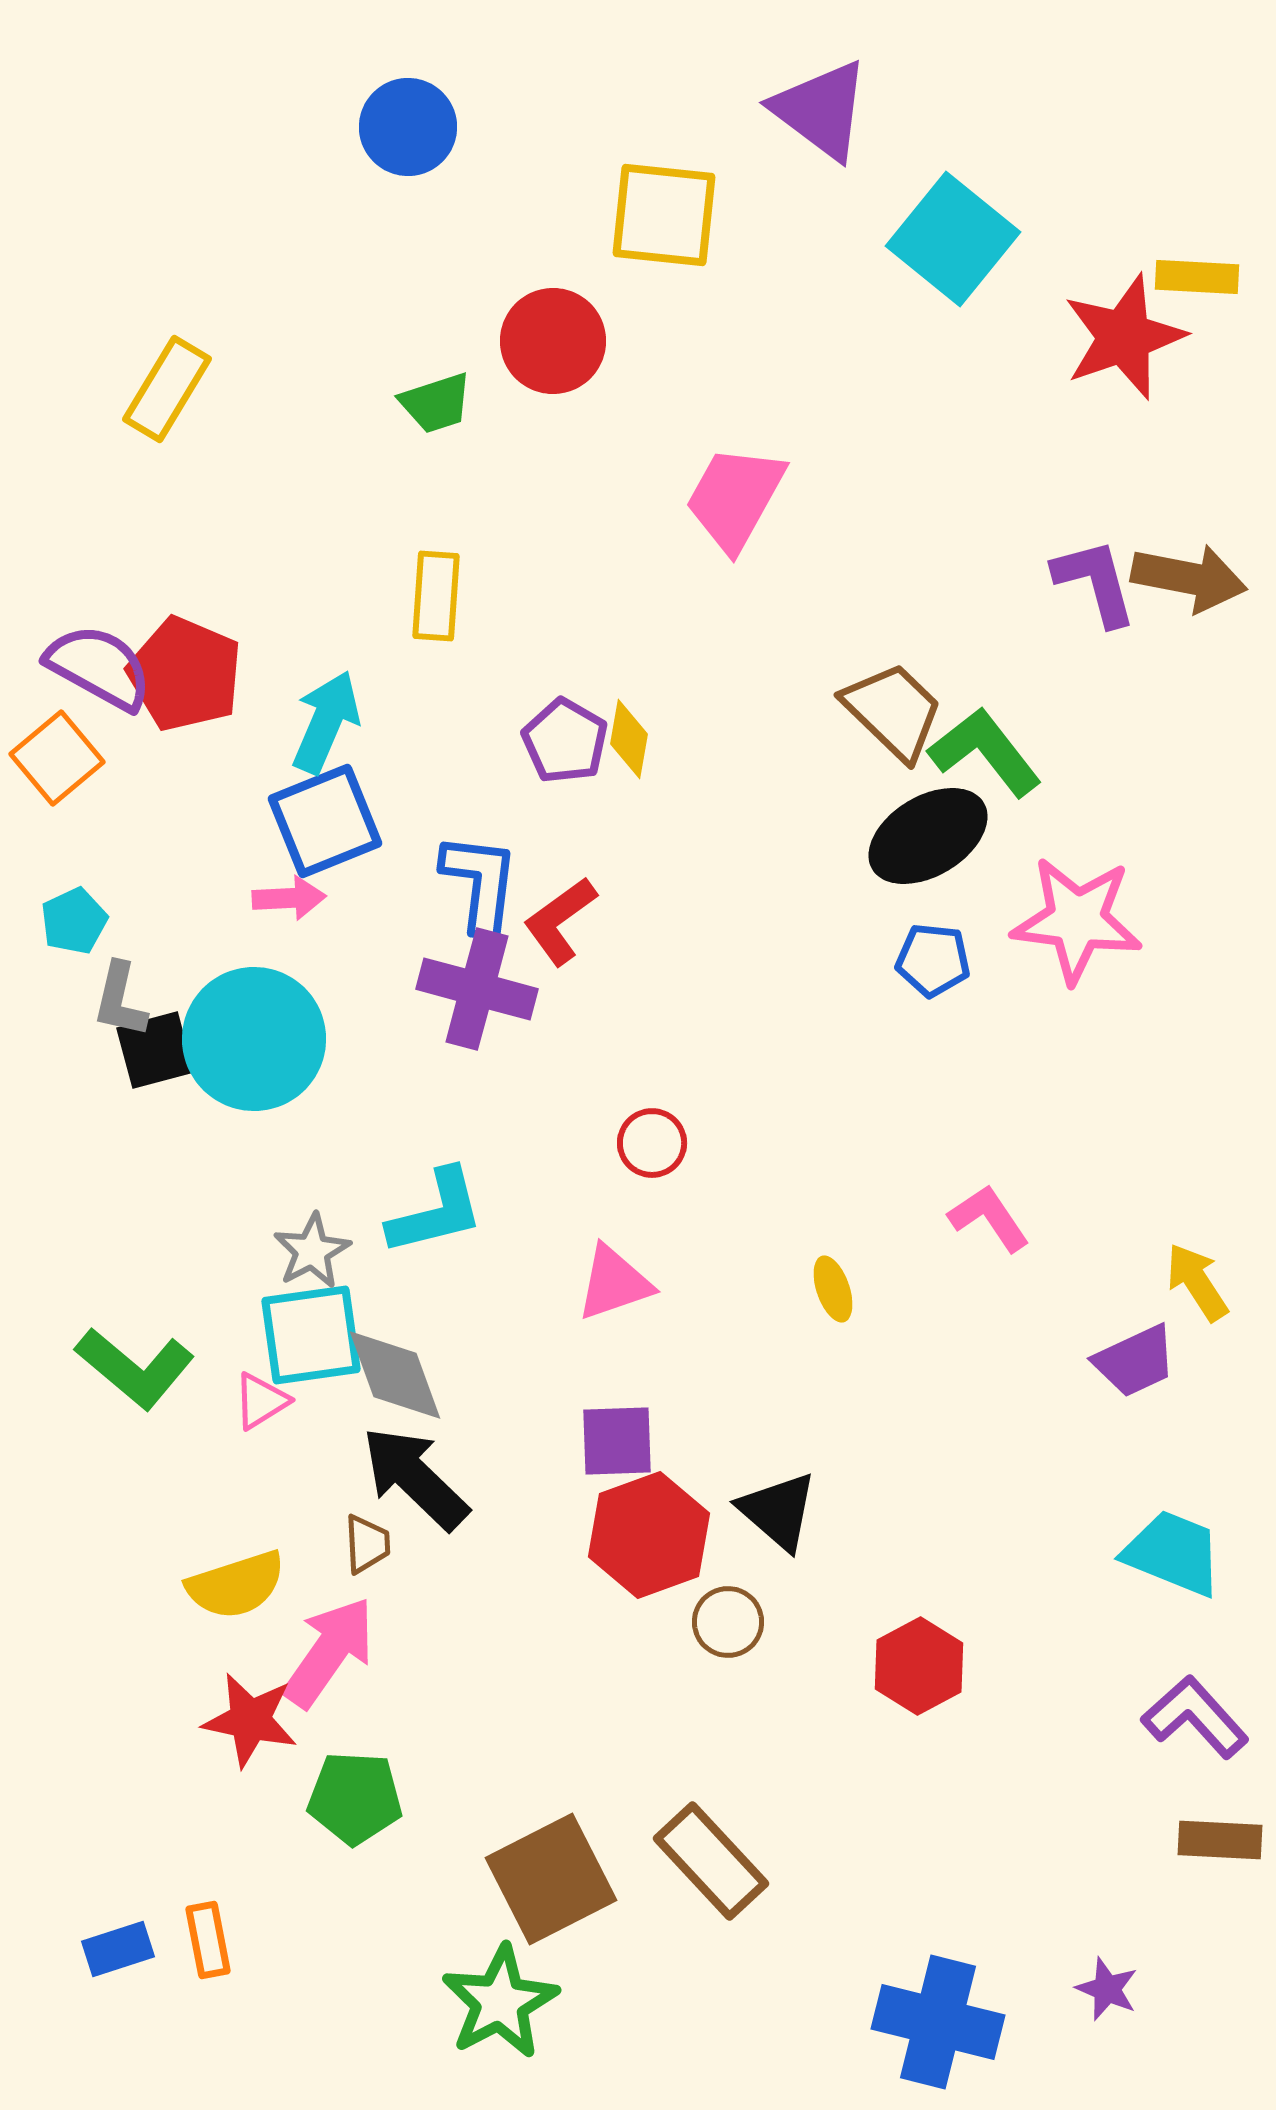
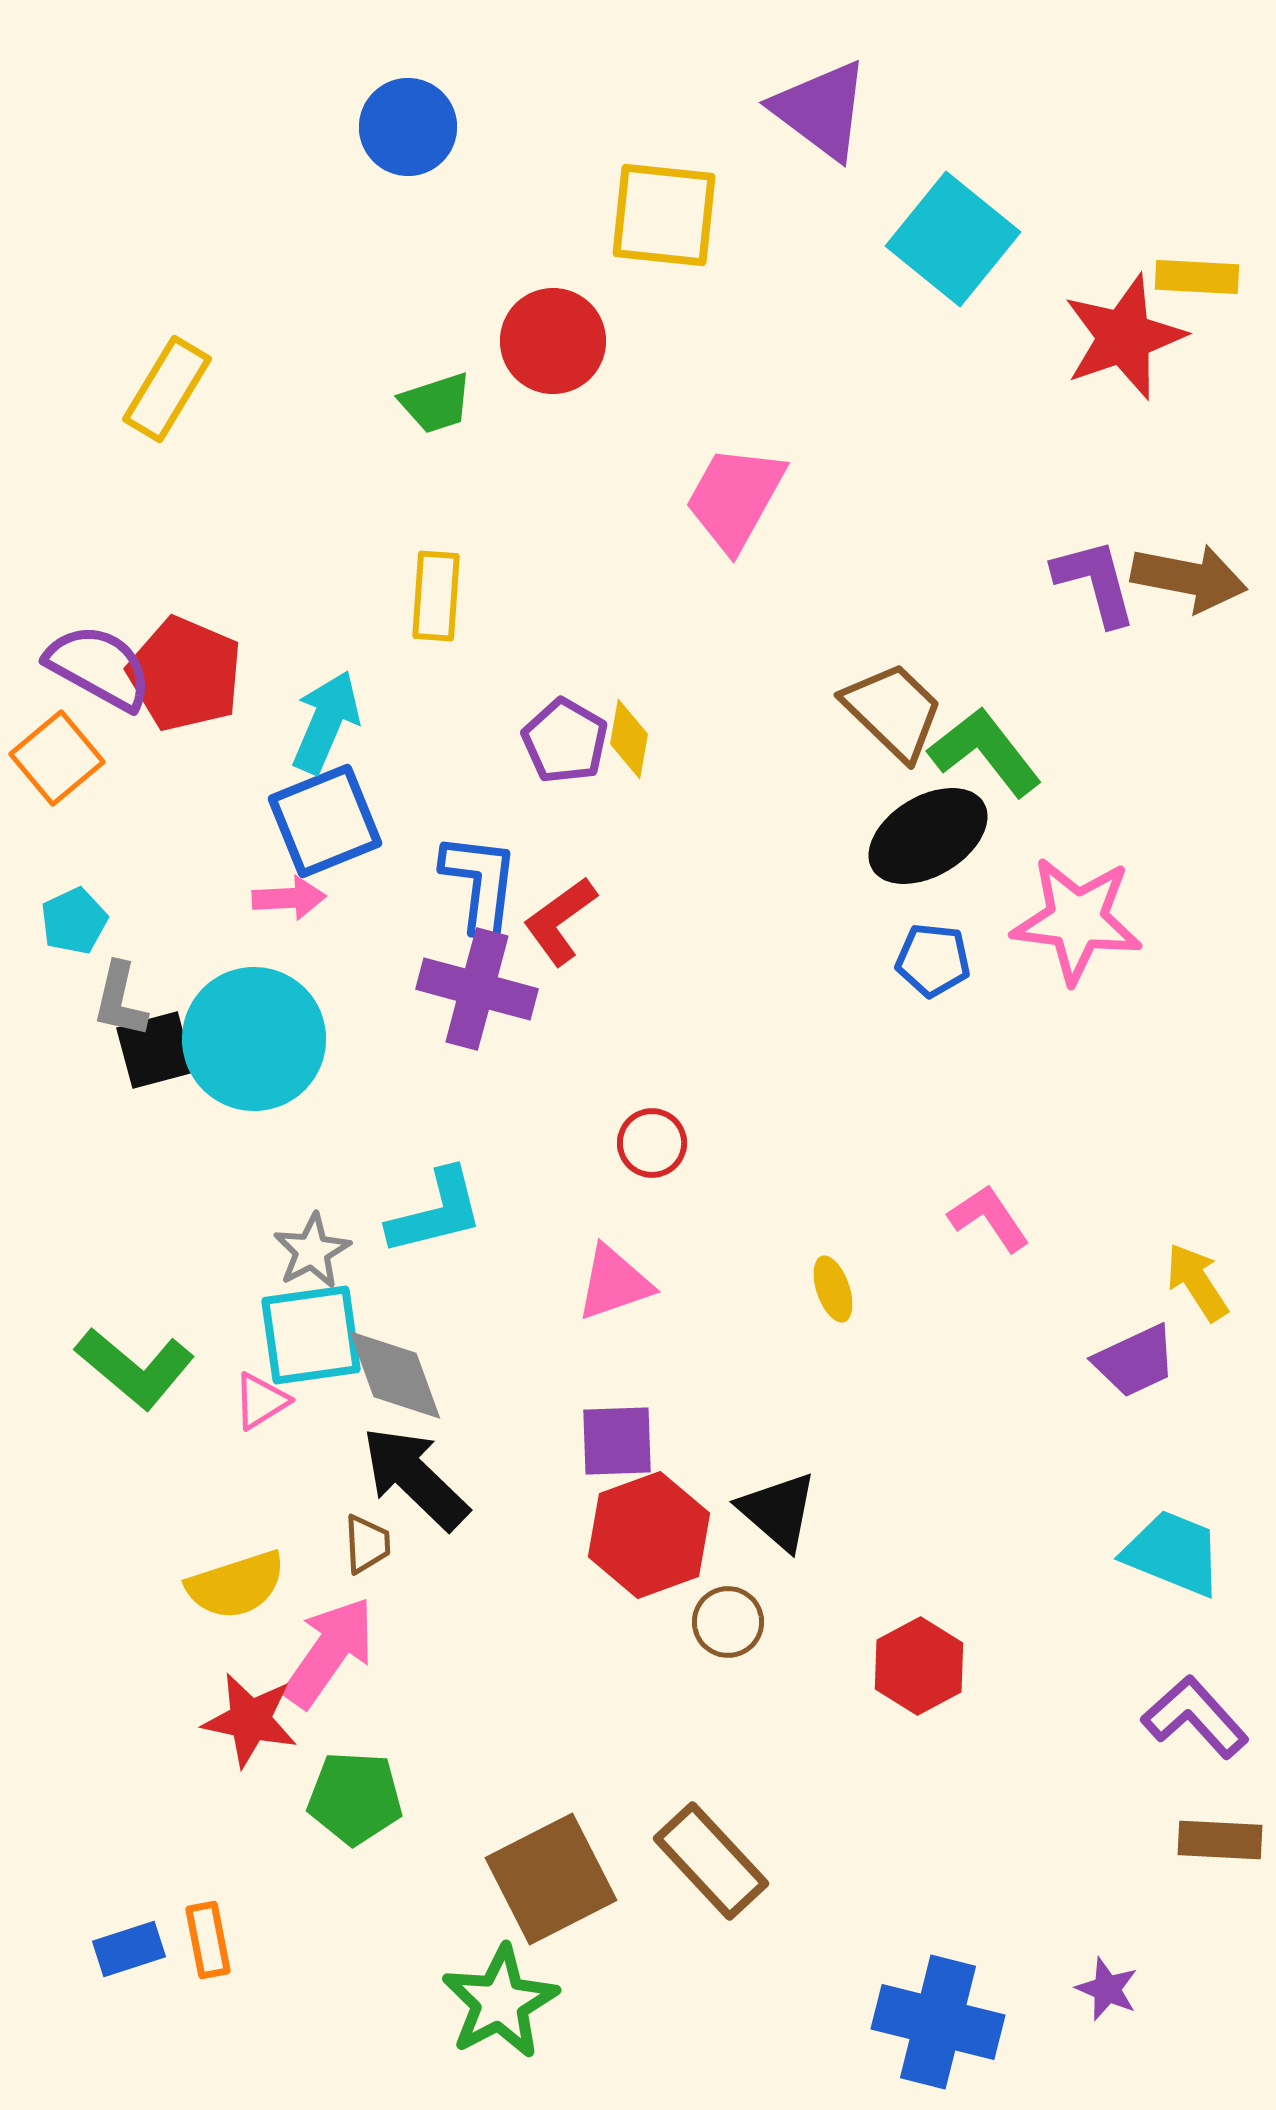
blue rectangle at (118, 1949): moved 11 px right
